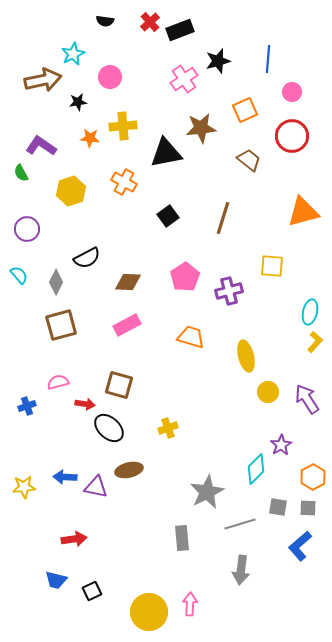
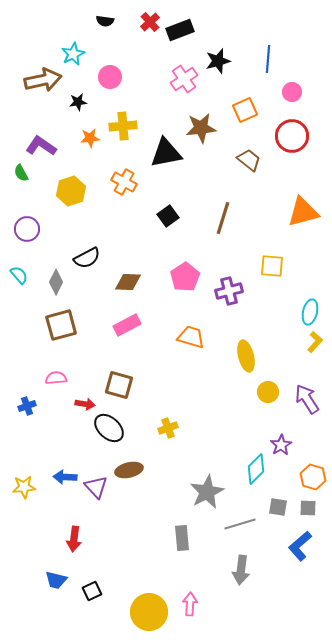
orange star at (90, 138): rotated 12 degrees counterclockwise
pink semicircle at (58, 382): moved 2 px left, 4 px up; rotated 10 degrees clockwise
orange hexagon at (313, 477): rotated 15 degrees counterclockwise
purple triangle at (96, 487): rotated 35 degrees clockwise
red arrow at (74, 539): rotated 105 degrees clockwise
